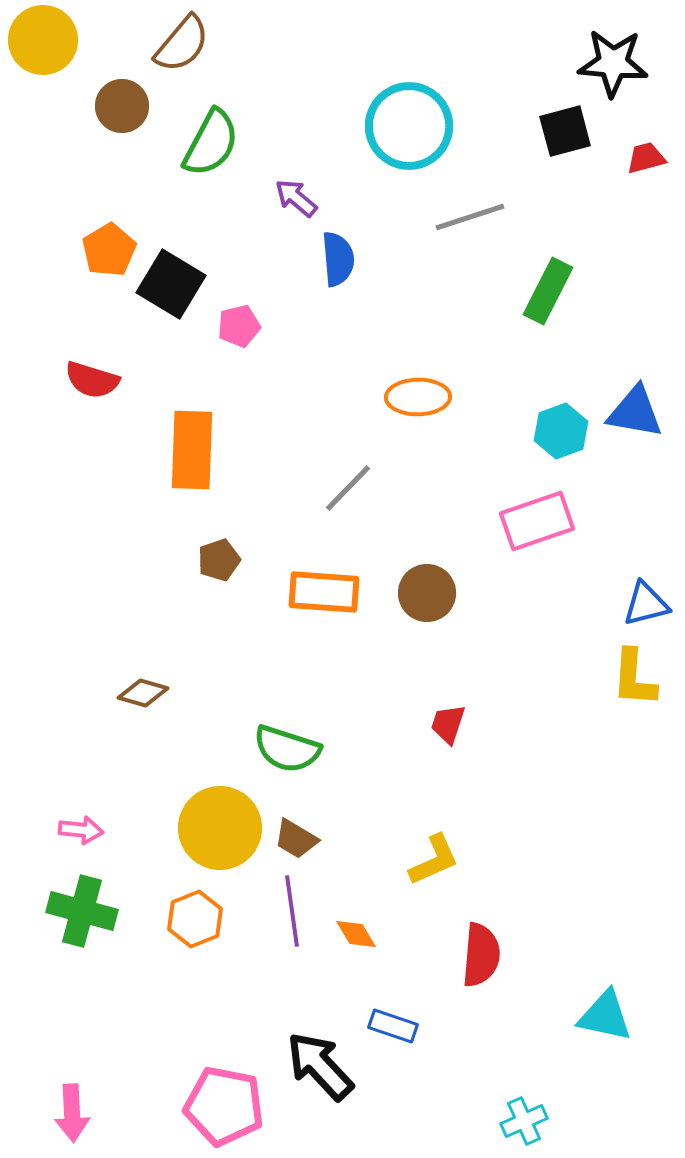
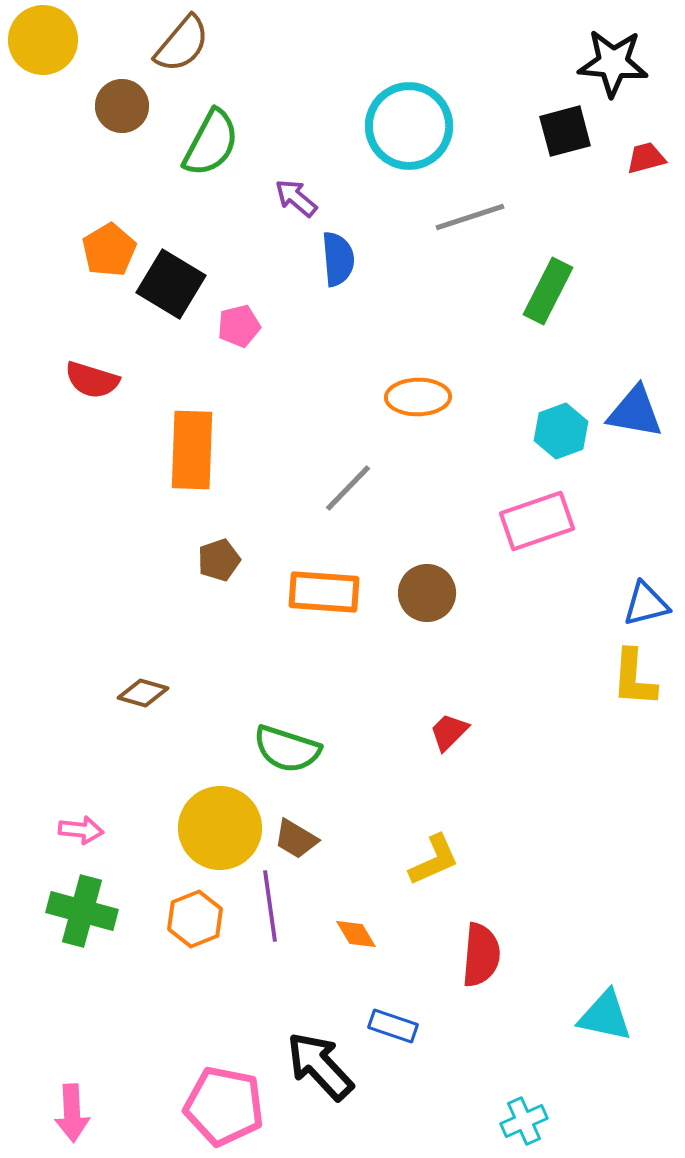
red trapezoid at (448, 724): moved 1 px right, 8 px down; rotated 27 degrees clockwise
purple line at (292, 911): moved 22 px left, 5 px up
